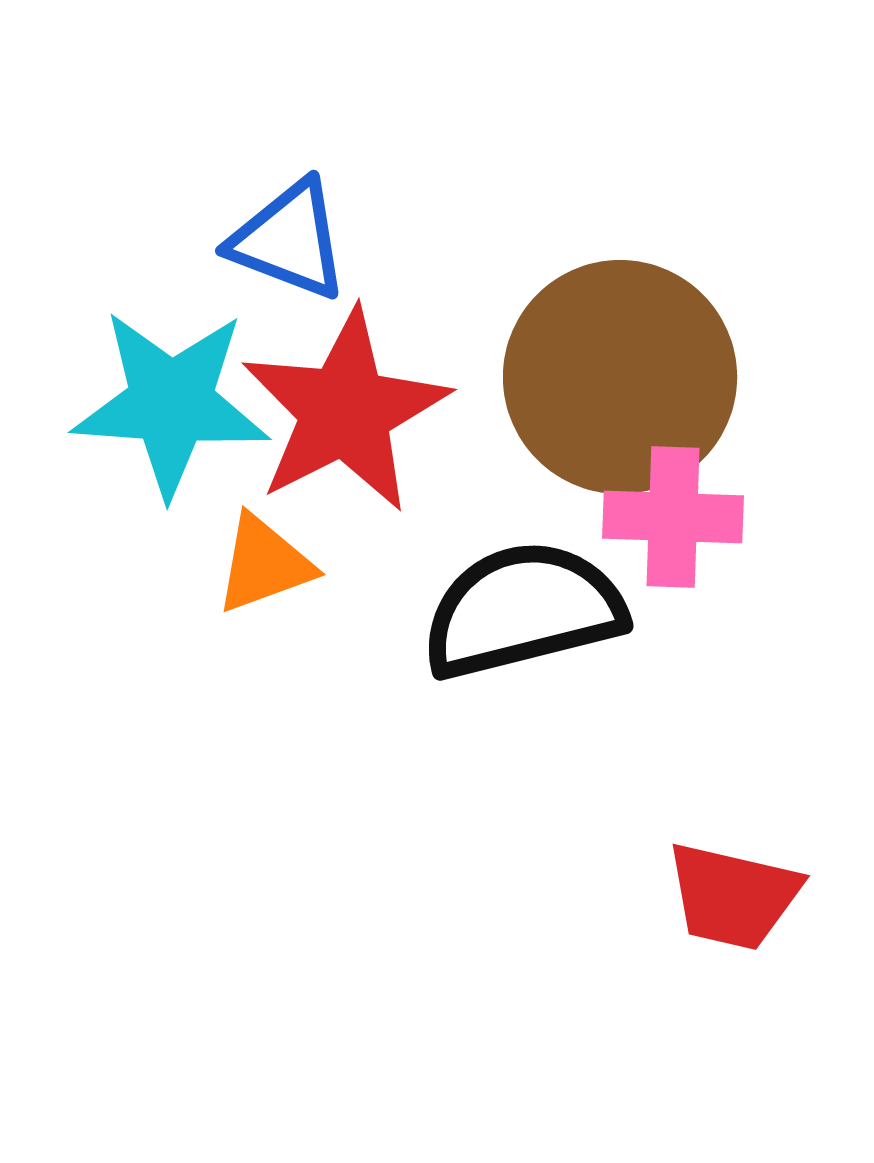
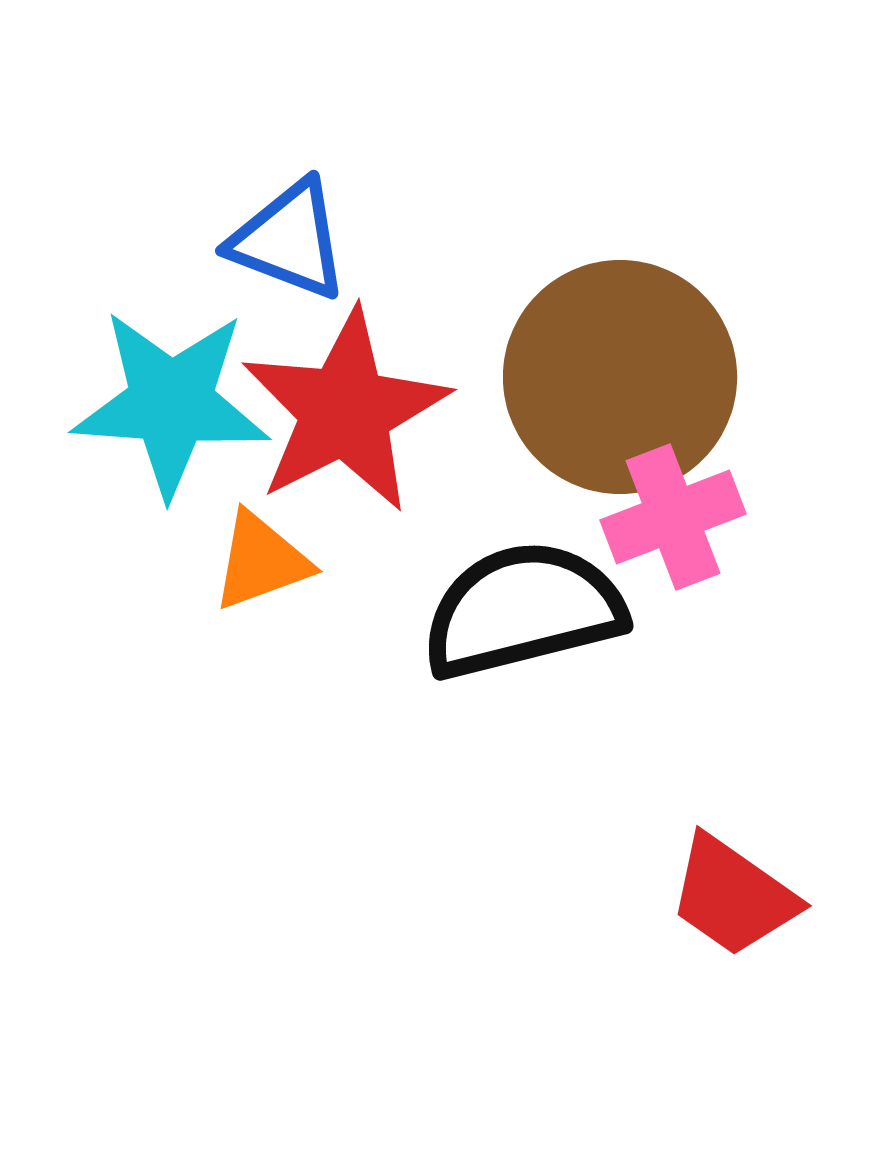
pink cross: rotated 23 degrees counterclockwise
orange triangle: moved 3 px left, 3 px up
red trapezoid: rotated 22 degrees clockwise
